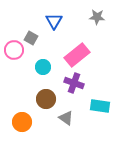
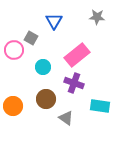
orange circle: moved 9 px left, 16 px up
